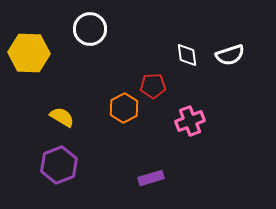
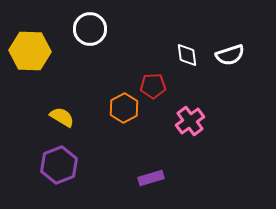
yellow hexagon: moved 1 px right, 2 px up
pink cross: rotated 16 degrees counterclockwise
